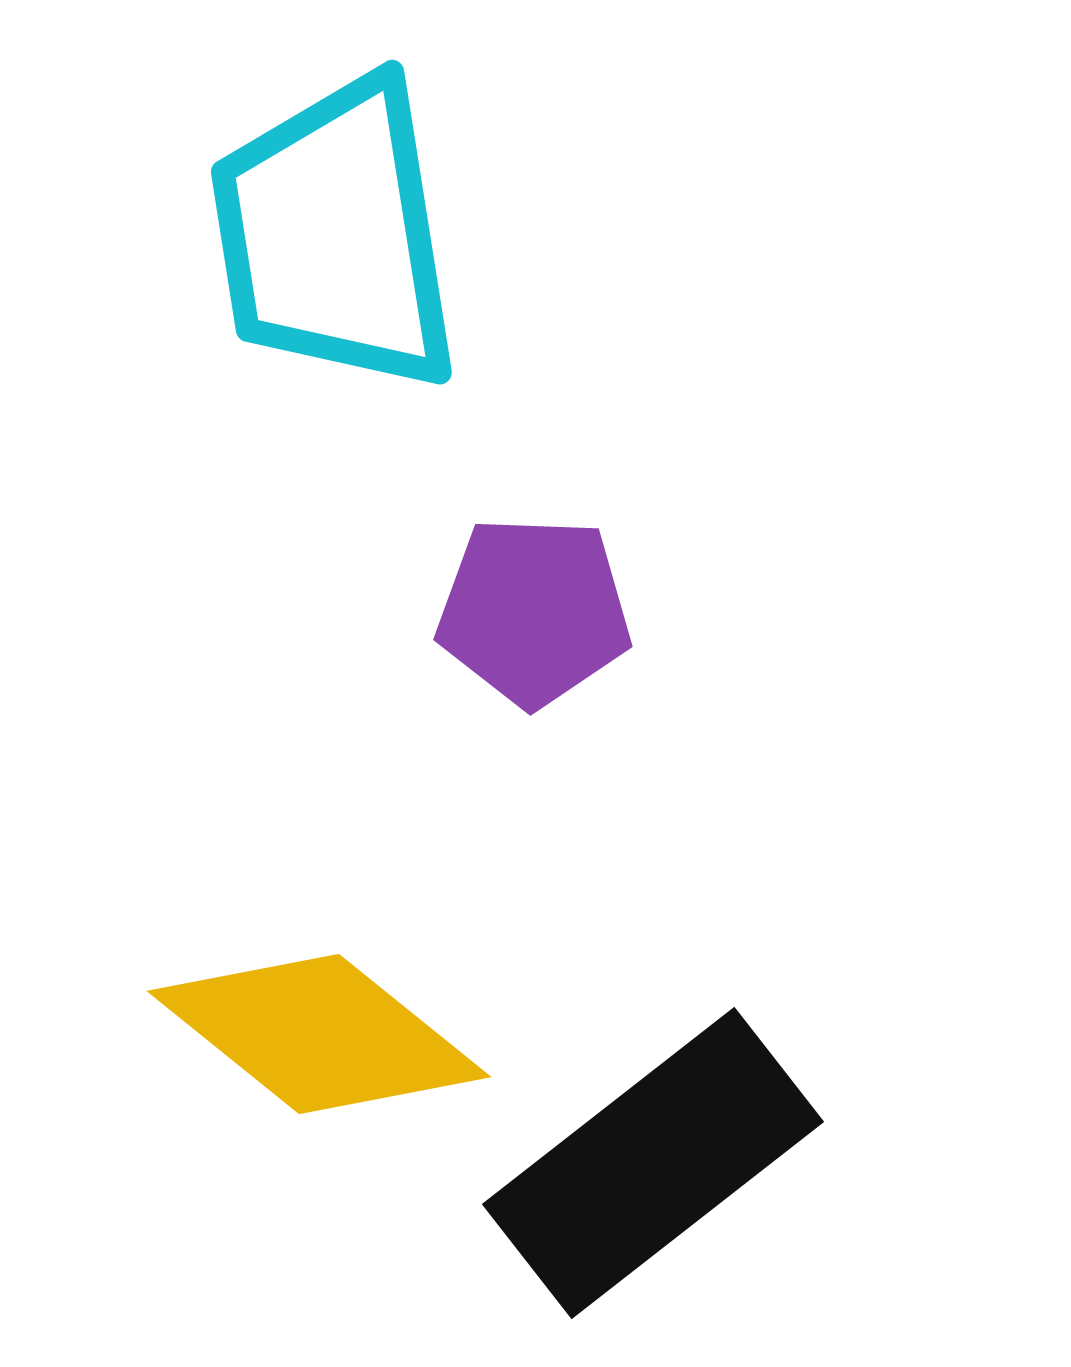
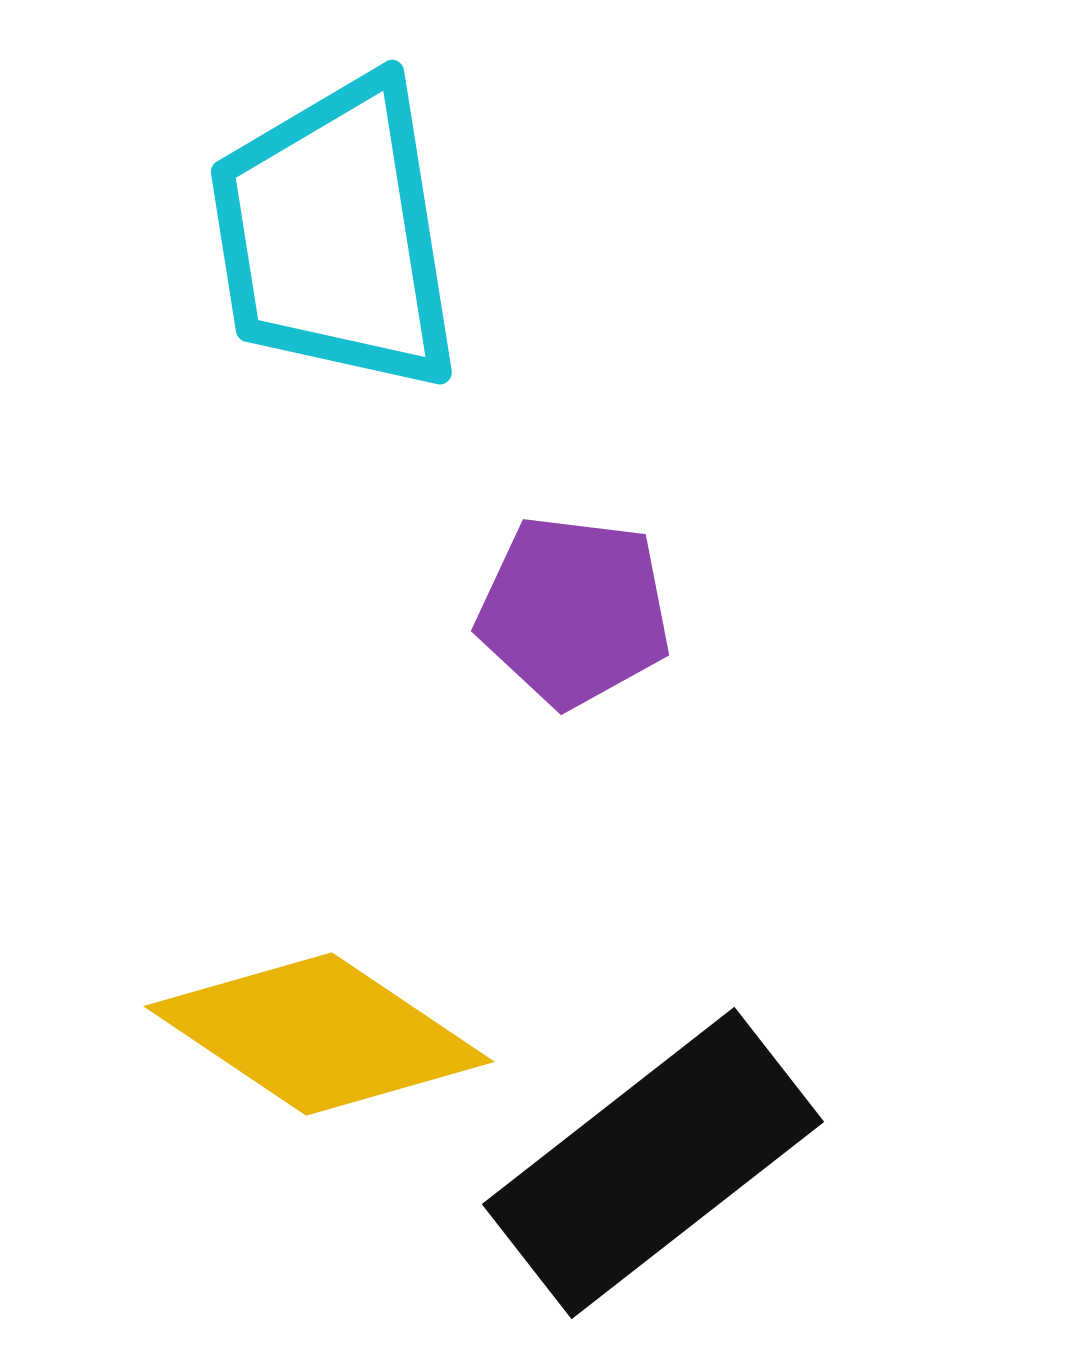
purple pentagon: moved 40 px right; rotated 5 degrees clockwise
yellow diamond: rotated 5 degrees counterclockwise
